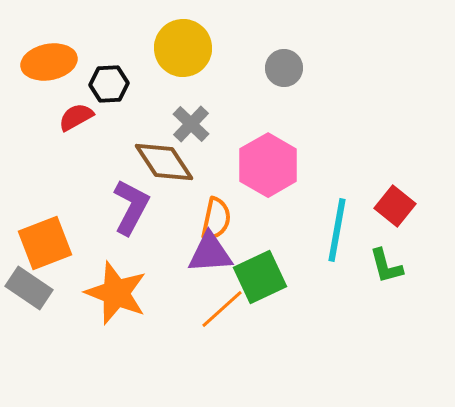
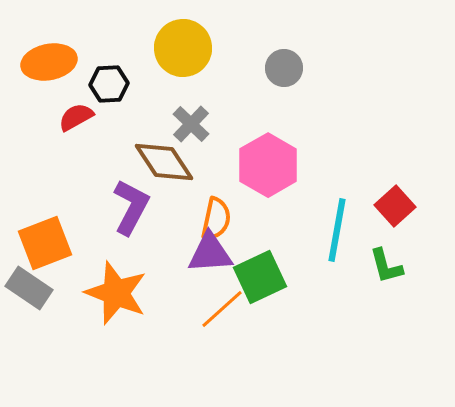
red square: rotated 9 degrees clockwise
